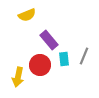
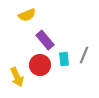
purple rectangle: moved 4 px left
gray line: moved 1 px up
yellow arrow: moved 1 px left; rotated 36 degrees counterclockwise
